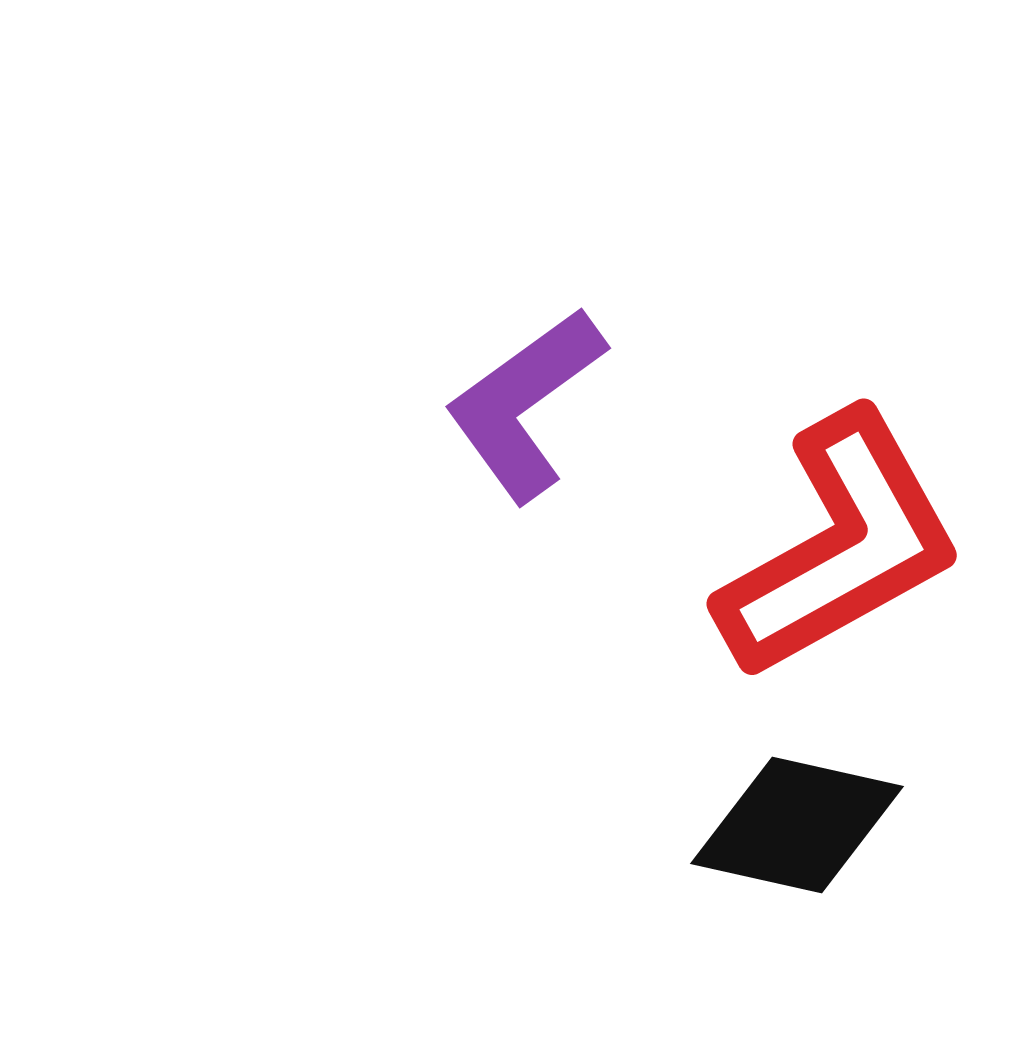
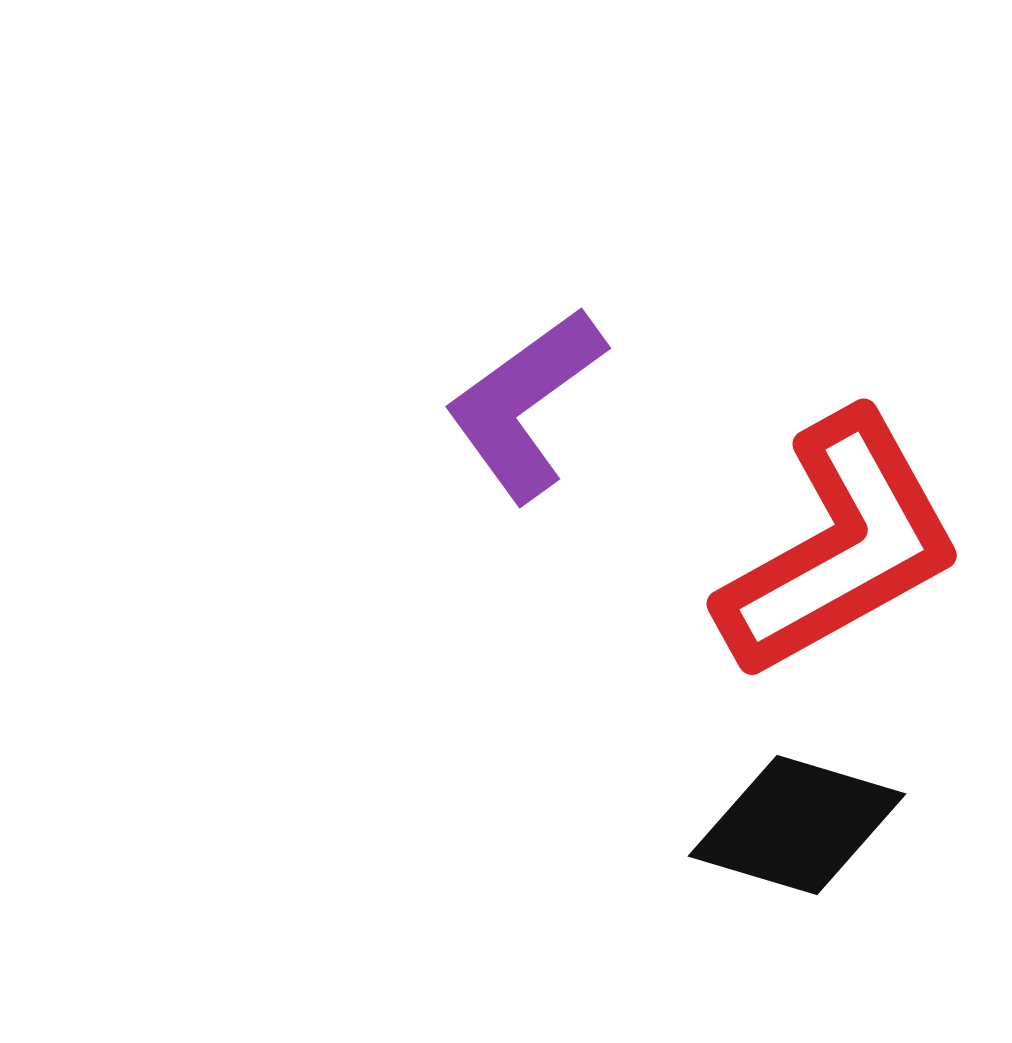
black diamond: rotated 4 degrees clockwise
